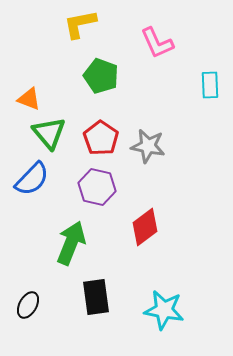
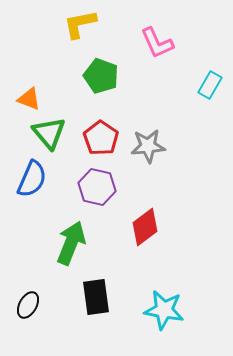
cyan rectangle: rotated 32 degrees clockwise
gray star: rotated 16 degrees counterclockwise
blue semicircle: rotated 21 degrees counterclockwise
